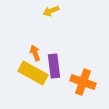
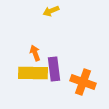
purple rectangle: moved 3 px down
yellow rectangle: rotated 28 degrees counterclockwise
